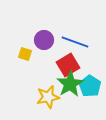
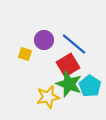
blue line: moved 1 px left, 2 px down; rotated 20 degrees clockwise
green star: moved 1 px left; rotated 20 degrees counterclockwise
